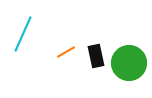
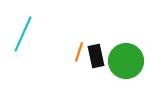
orange line: moved 13 px right; rotated 42 degrees counterclockwise
green circle: moved 3 px left, 2 px up
